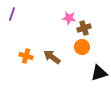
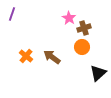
pink star: rotated 24 degrees clockwise
orange cross: rotated 24 degrees clockwise
black triangle: moved 1 px left; rotated 24 degrees counterclockwise
